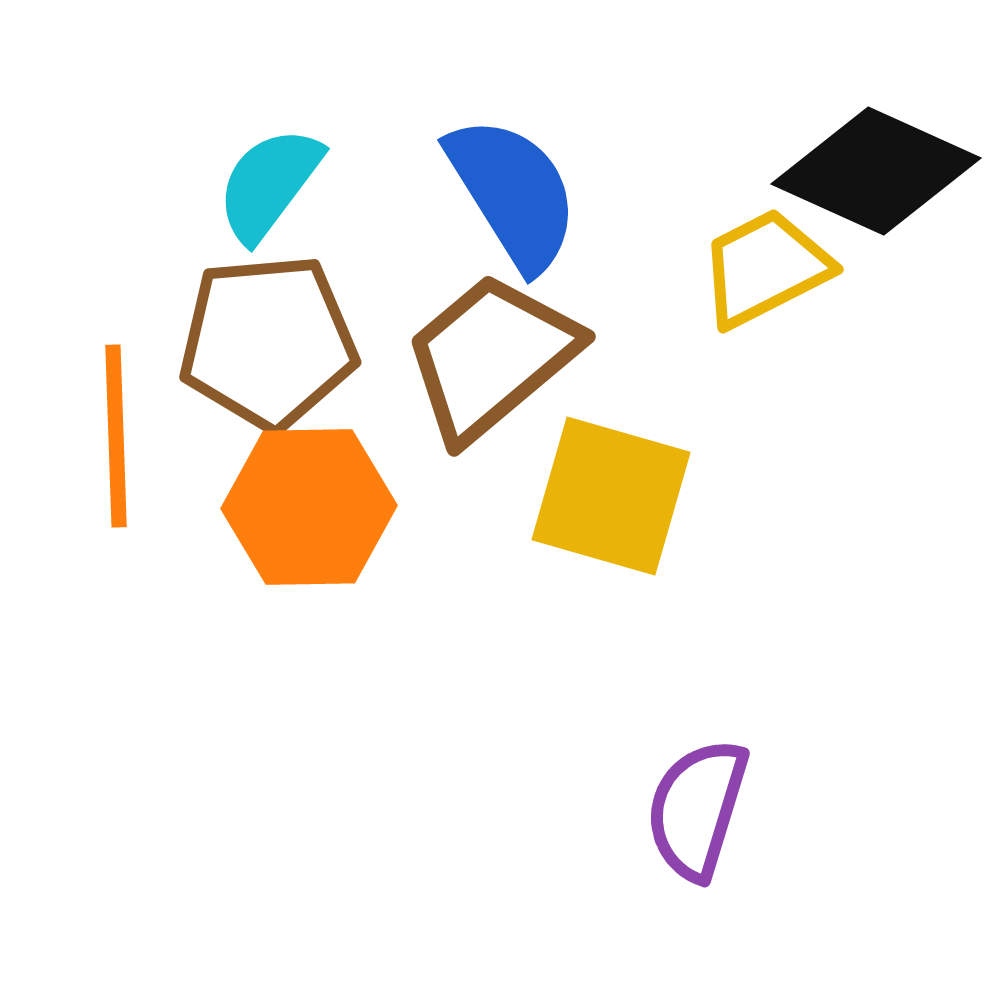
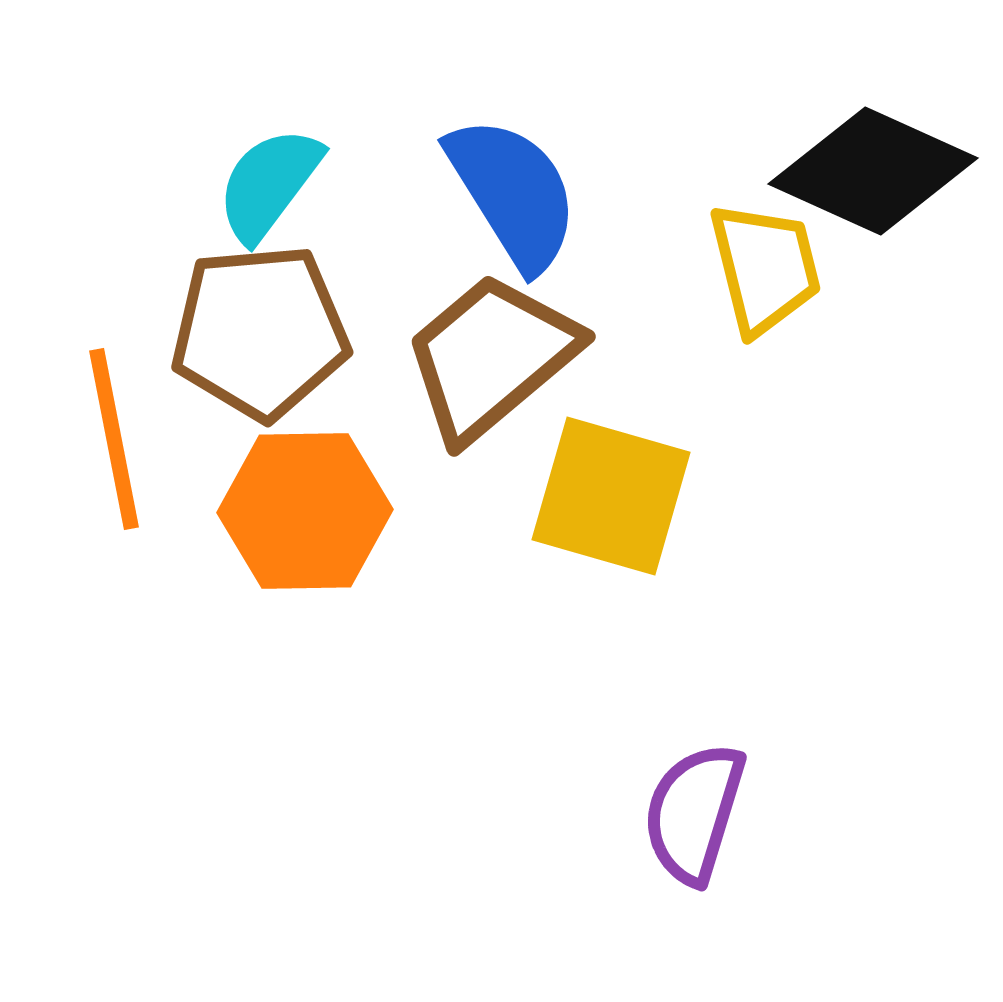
black diamond: moved 3 px left
yellow trapezoid: rotated 103 degrees clockwise
brown pentagon: moved 8 px left, 10 px up
orange line: moved 2 px left, 3 px down; rotated 9 degrees counterclockwise
orange hexagon: moved 4 px left, 4 px down
purple semicircle: moved 3 px left, 4 px down
